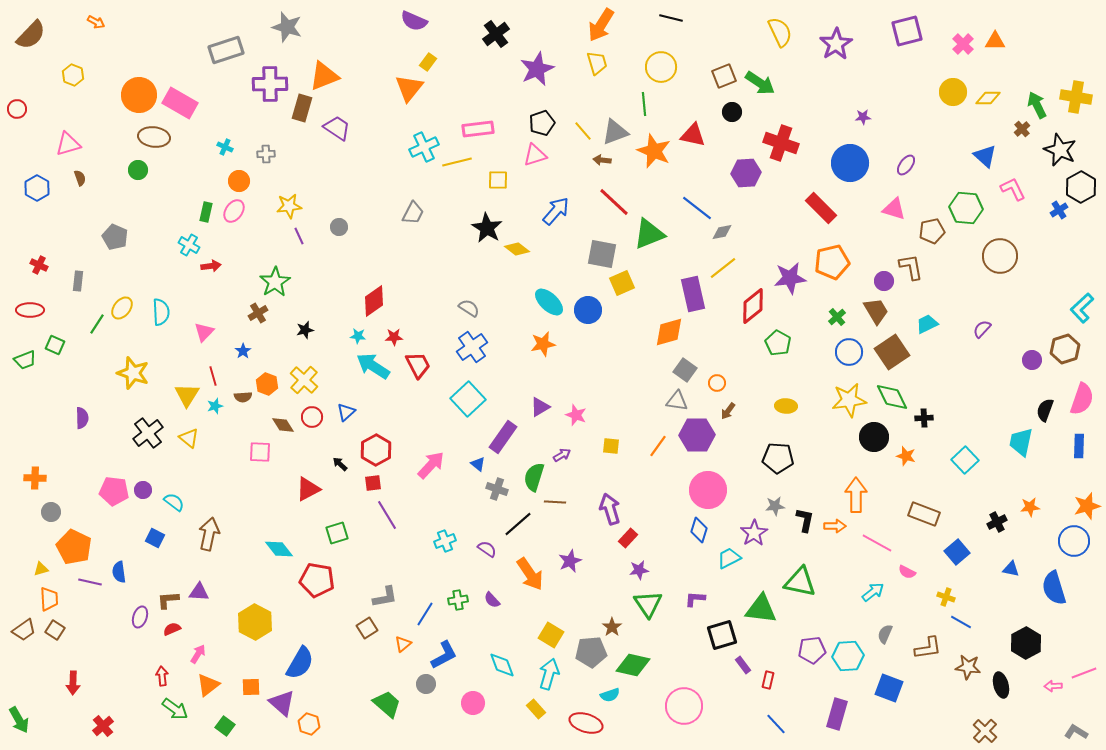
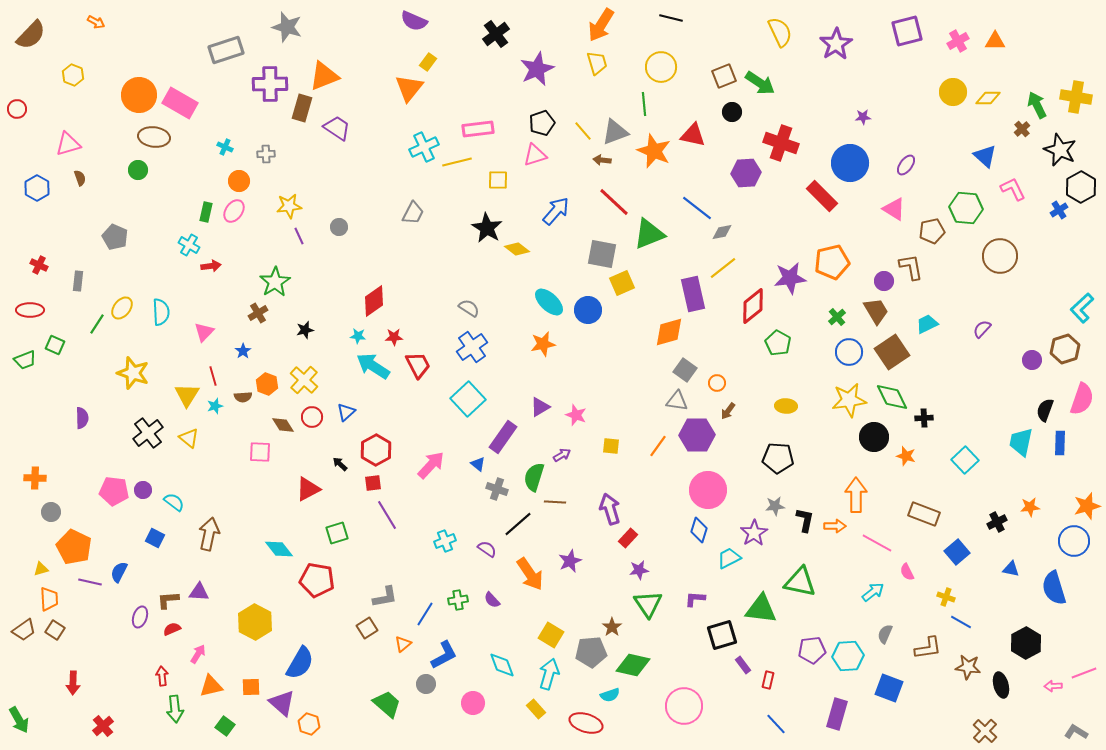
pink cross at (963, 44): moved 5 px left, 3 px up; rotated 15 degrees clockwise
red rectangle at (821, 208): moved 1 px right, 12 px up
pink triangle at (894, 209): rotated 15 degrees clockwise
blue rectangle at (1079, 446): moved 19 px left, 3 px up
blue semicircle at (119, 572): rotated 35 degrees clockwise
pink semicircle at (907, 572): rotated 36 degrees clockwise
orange triangle at (208, 685): moved 3 px right, 1 px down; rotated 25 degrees clockwise
green arrow at (175, 709): rotated 48 degrees clockwise
